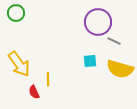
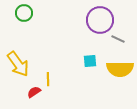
green circle: moved 8 px right
purple circle: moved 2 px right, 2 px up
gray line: moved 4 px right, 2 px up
yellow arrow: moved 1 px left
yellow semicircle: rotated 16 degrees counterclockwise
red semicircle: rotated 80 degrees clockwise
